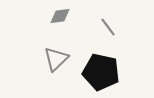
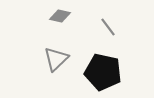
gray diamond: rotated 20 degrees clockwise
black pentagon: moved 2 px right
